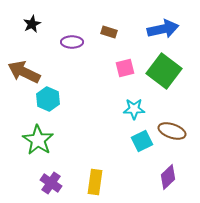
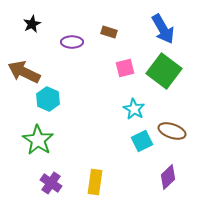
blue arrow: rotated 72 degrees clockwise
cyan star: rotated 30 degrees clockwise
